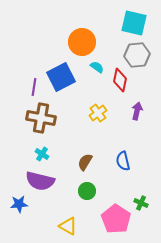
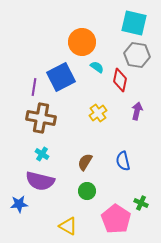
gray hexagon: rotated 15 degrees clockwise
